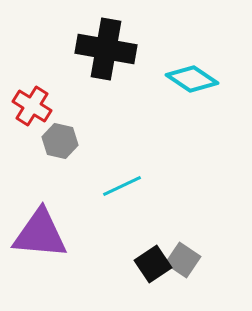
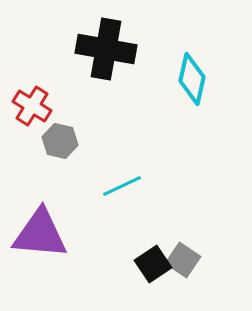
cyan diamond: rotated 69 degrees clockwise
